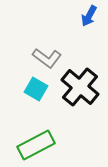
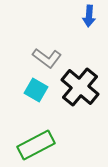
blue arrow: rotated 25 degrees counterclockwise
cyan square: moved 1 px down
